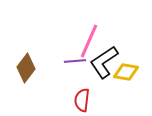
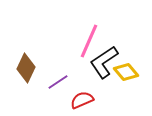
purple line: moved 17 px left, 21 px down; rotated 30 degrees counterclockwise
brown diamond: rotated 12 degrees counterclockwise
yellow diamond: rotated 40 degrees clockwise
red semicircle: rotated 60 degrees clockwise
